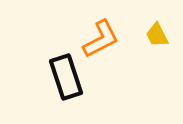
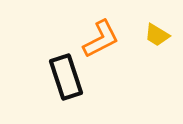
yellow trapezoid: rotated 32 degrees counterclockwise
